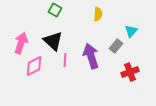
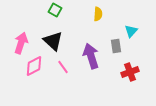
gray rectangle: rotated 48 degrees counterclockwise
pink line: moved 2 px left, 7 px down; rotated 40 degrees counterclockwise
